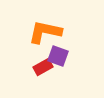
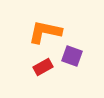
purple square: moved 14 px right
